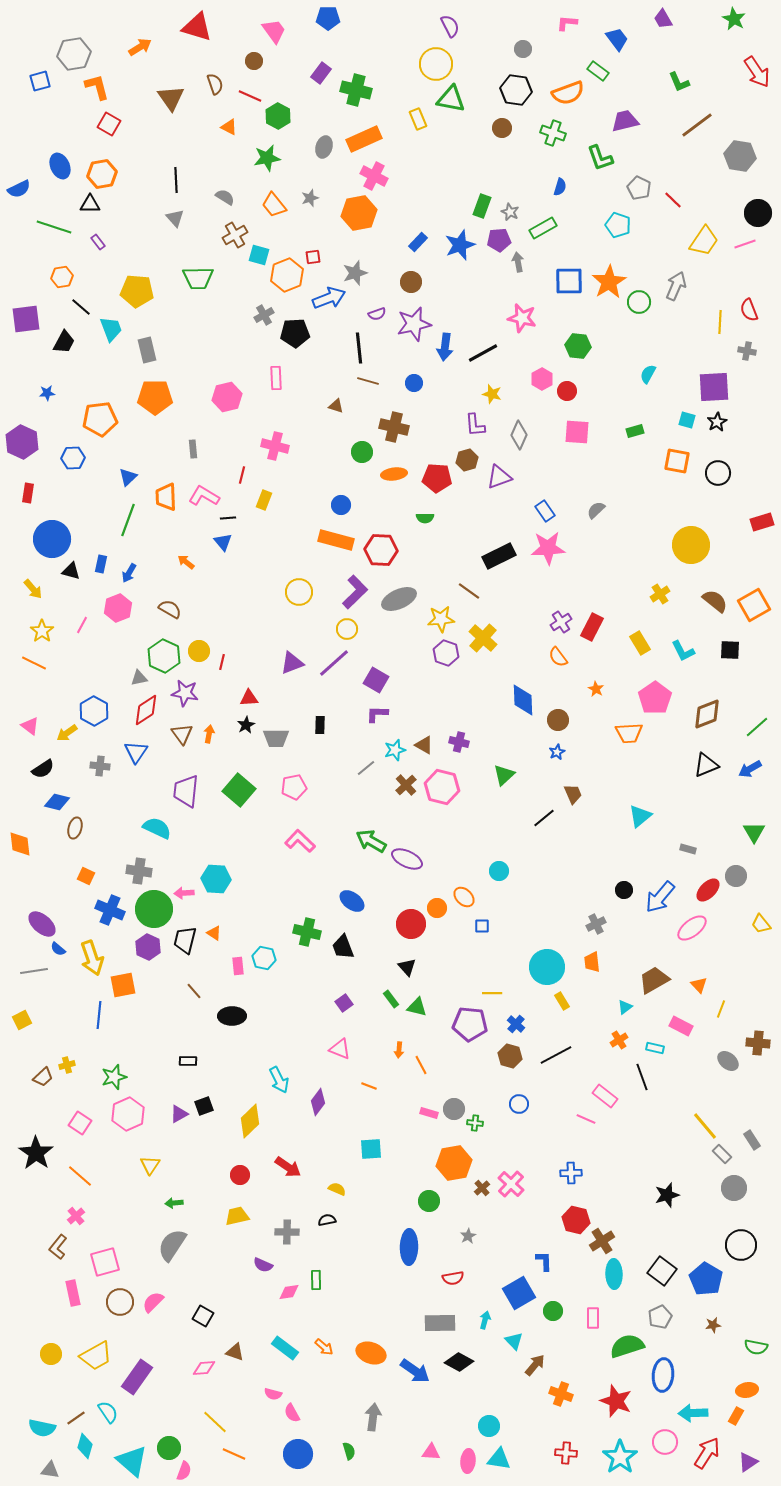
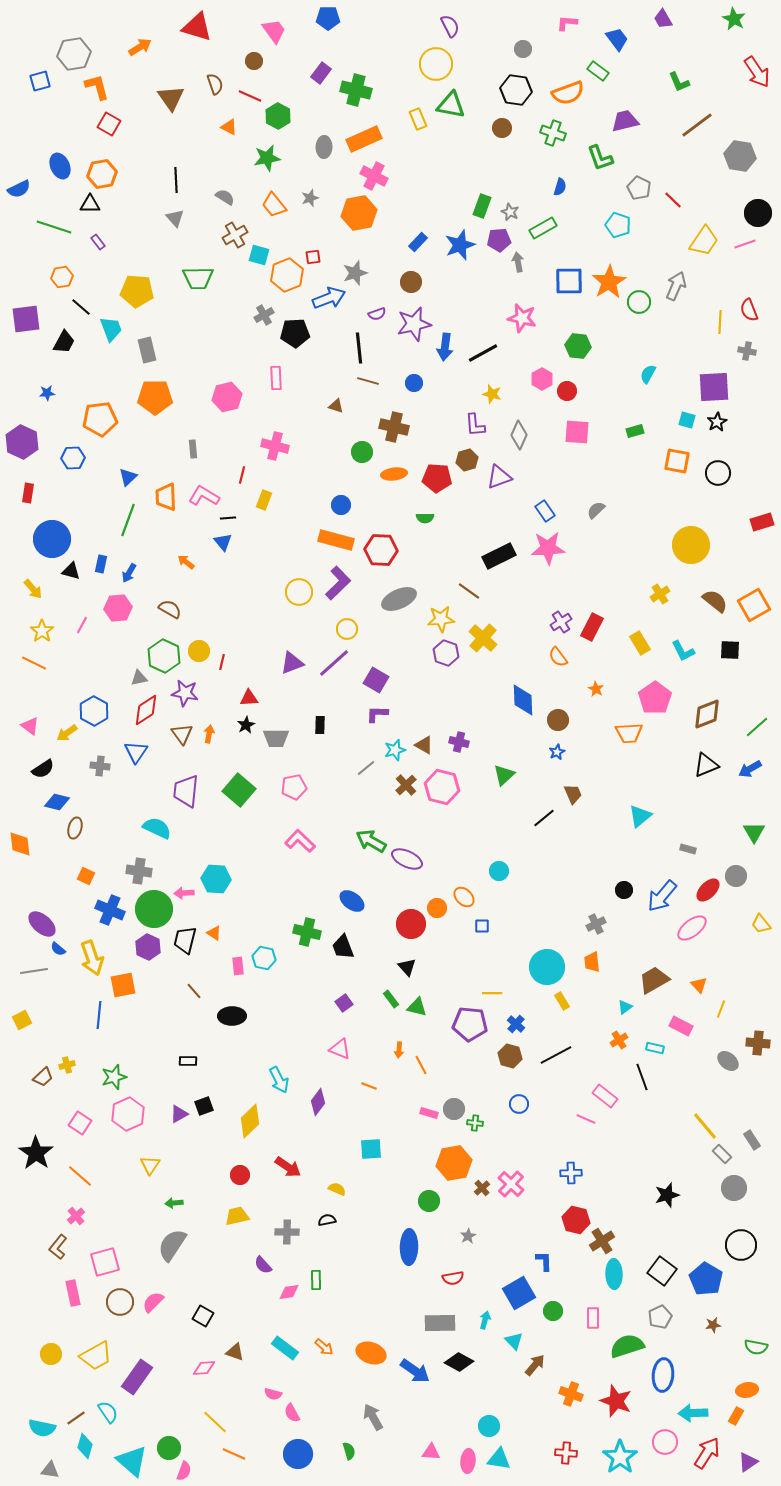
green triangle at (451, 99): moved 6 px down
gray ellipse at (324, 147): rotated 15 degrees counterclockwise
purple L-shape at (355, 592): moved 17 px left, 9 px up
pink hexagon at (118, 608): rotated 16 degrees clockwise
blue arrow at (660, 897): moved 2 px right, 1 px up
purple semicircle at (263, 1265): rotated 24 degrees clockwise
orange cross at (561, 1394): moved 10 px right
gray arrow at (373, 1417): rotated 36 degrees counterclockwise
